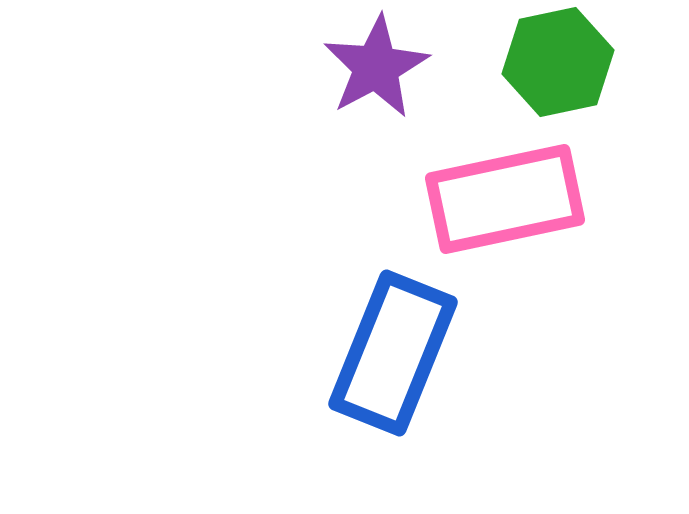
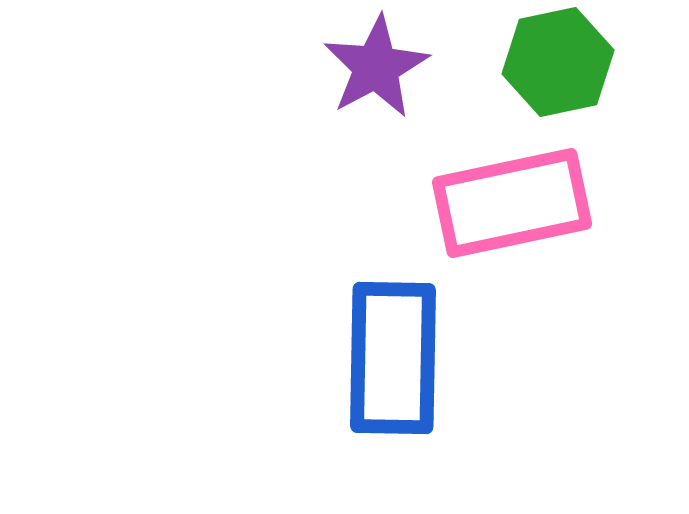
pink rectangle: moved 7 px right, 4 px down
blue rectangle: moved 5 px down; rotated 21 degrees counterclockwise
